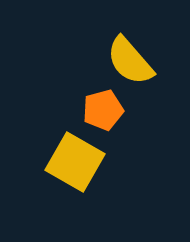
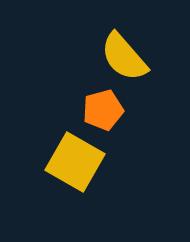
yellow semicircle: moved 6 px left, 4 px up
